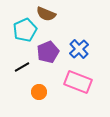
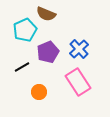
pink rectangle: rotated 36 degrees clockwise
